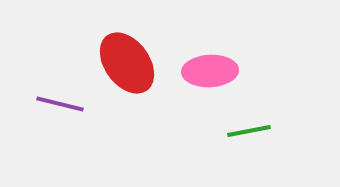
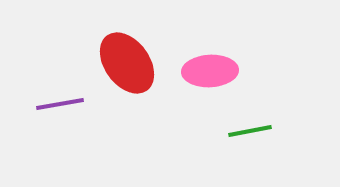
purple line: rotated 24 degrees counterclockwise
green line: moved 1 px right
